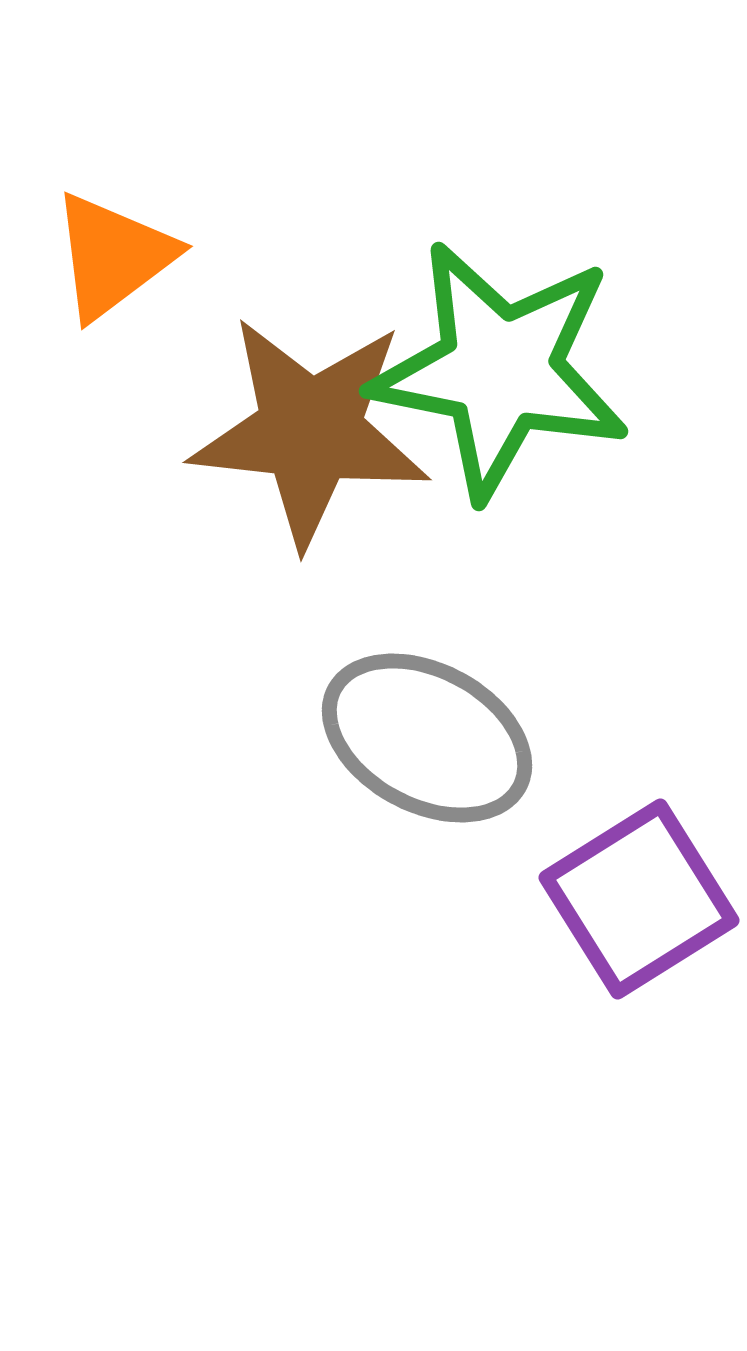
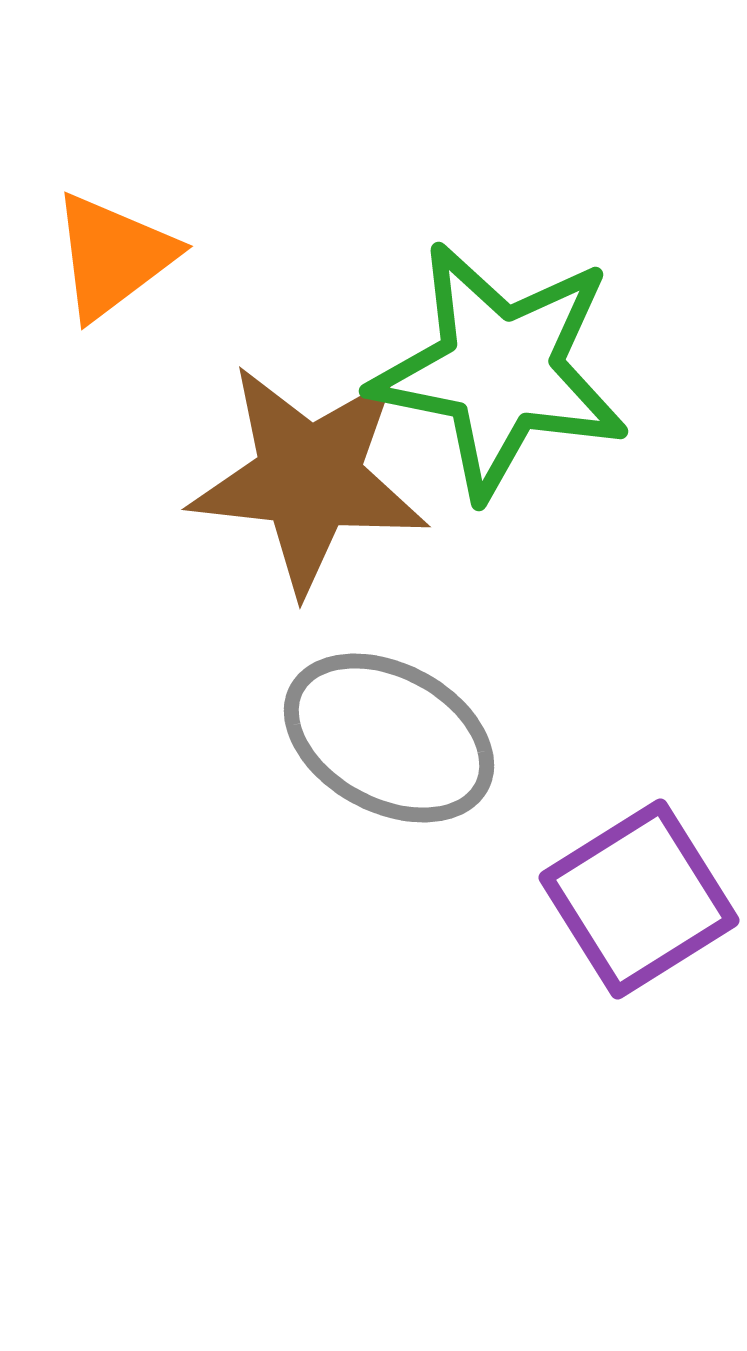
brown star: moved 1 px left, 47 px down
gray ellipse: moved 38 px left
